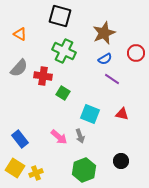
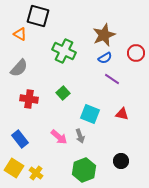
black square: moved 22 px left
brown star: moved 2 px down
blue semicircle: moved 1 px up
red cross: moved 14 px left, 23 px down
green square: rotated 16 degrees clockwise
yellow square: moved 1 px left
yellow cross: rotated 32 degrees counterclockwise
